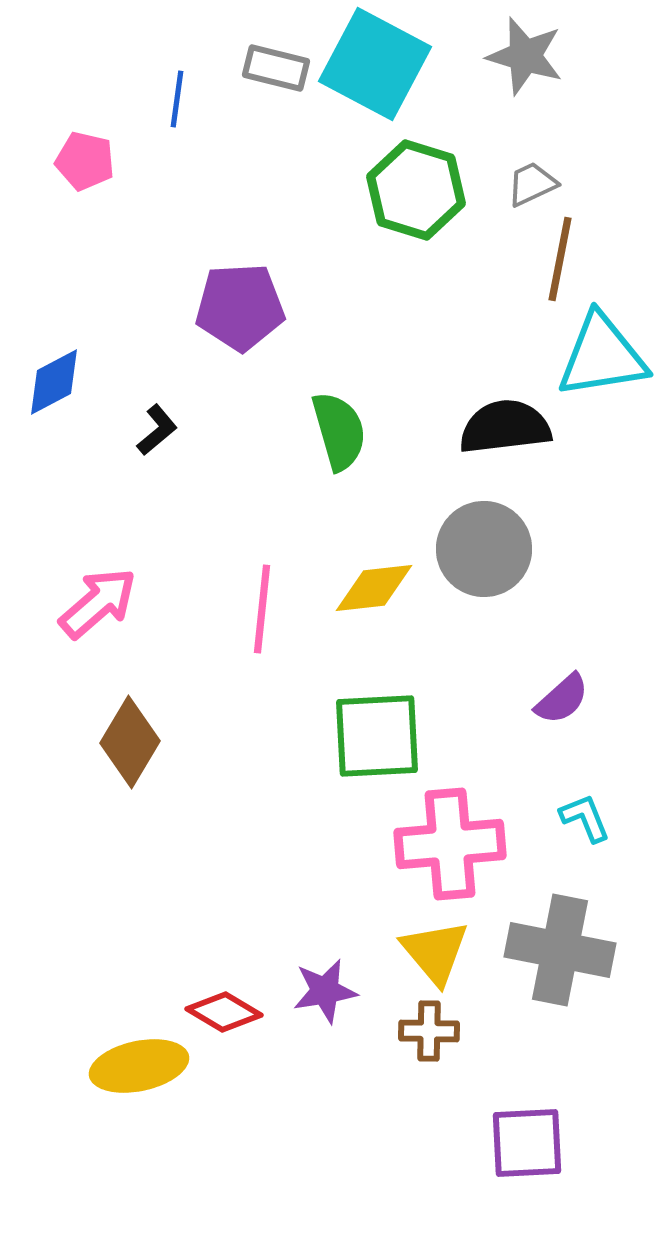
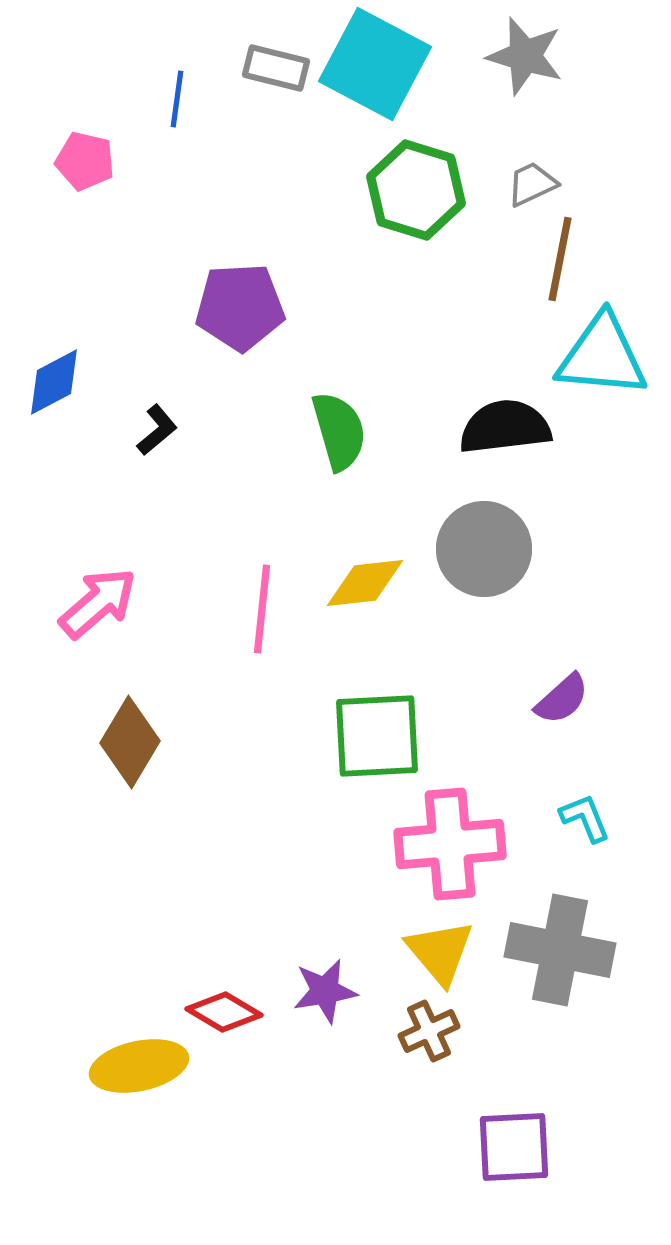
cyan triangle: rotated 14 degrees clockwise
yellow diamond: moved 9 px left, 5 px up
yellow triangle: moved 5 px right
brown cross: rotated 26 degrees counterclockwise
purple square: moved 13 px left, 4 px down
